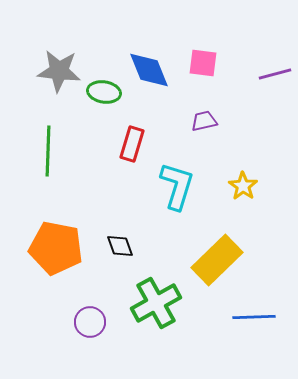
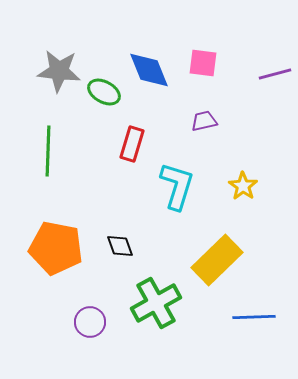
green ellipse: rotated 20 degrees clockwise
